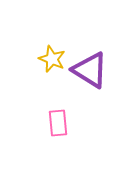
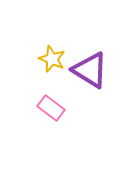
pink rectangle: moved 7 px left, 15 px up; rotated 48 degrees counterclockwise
